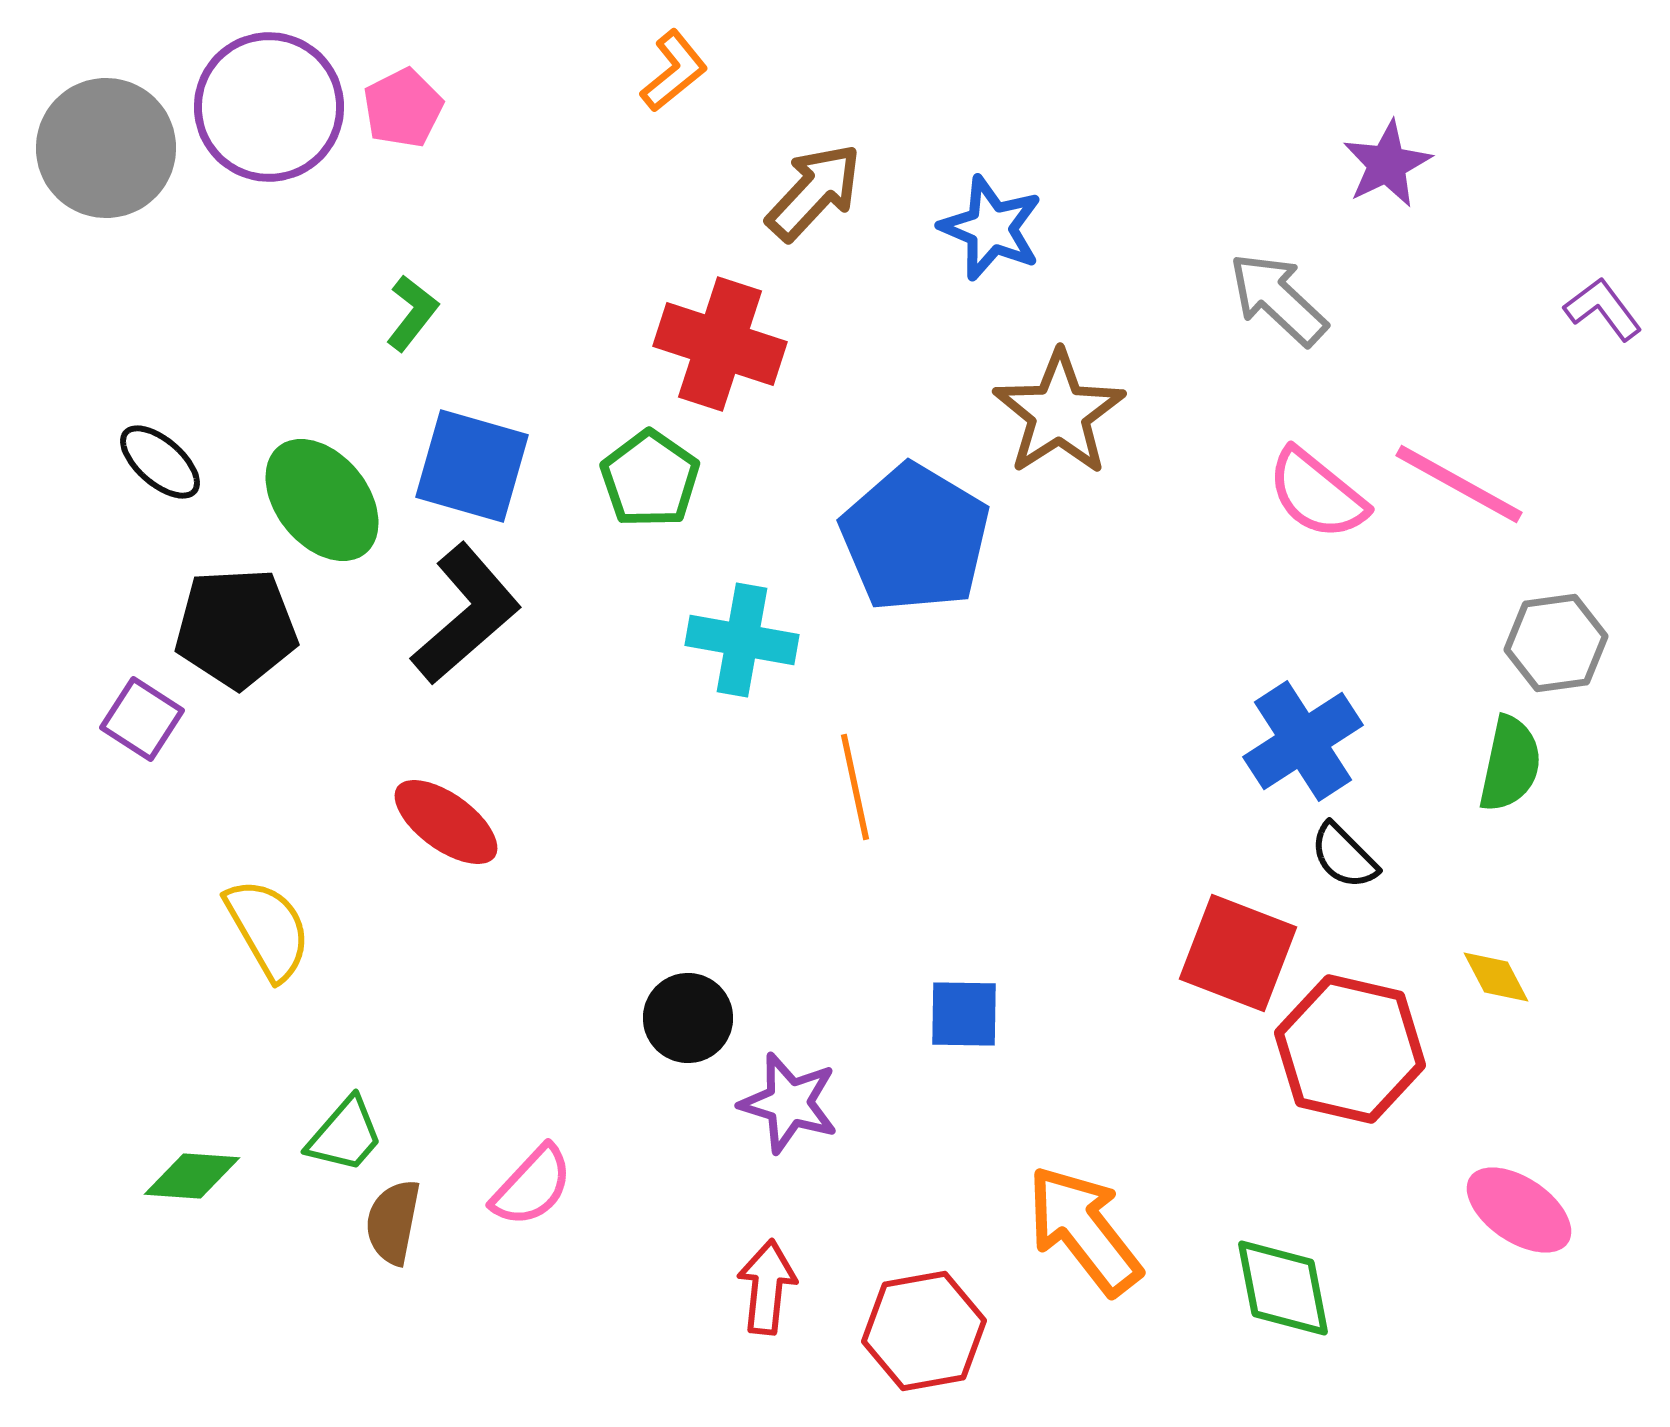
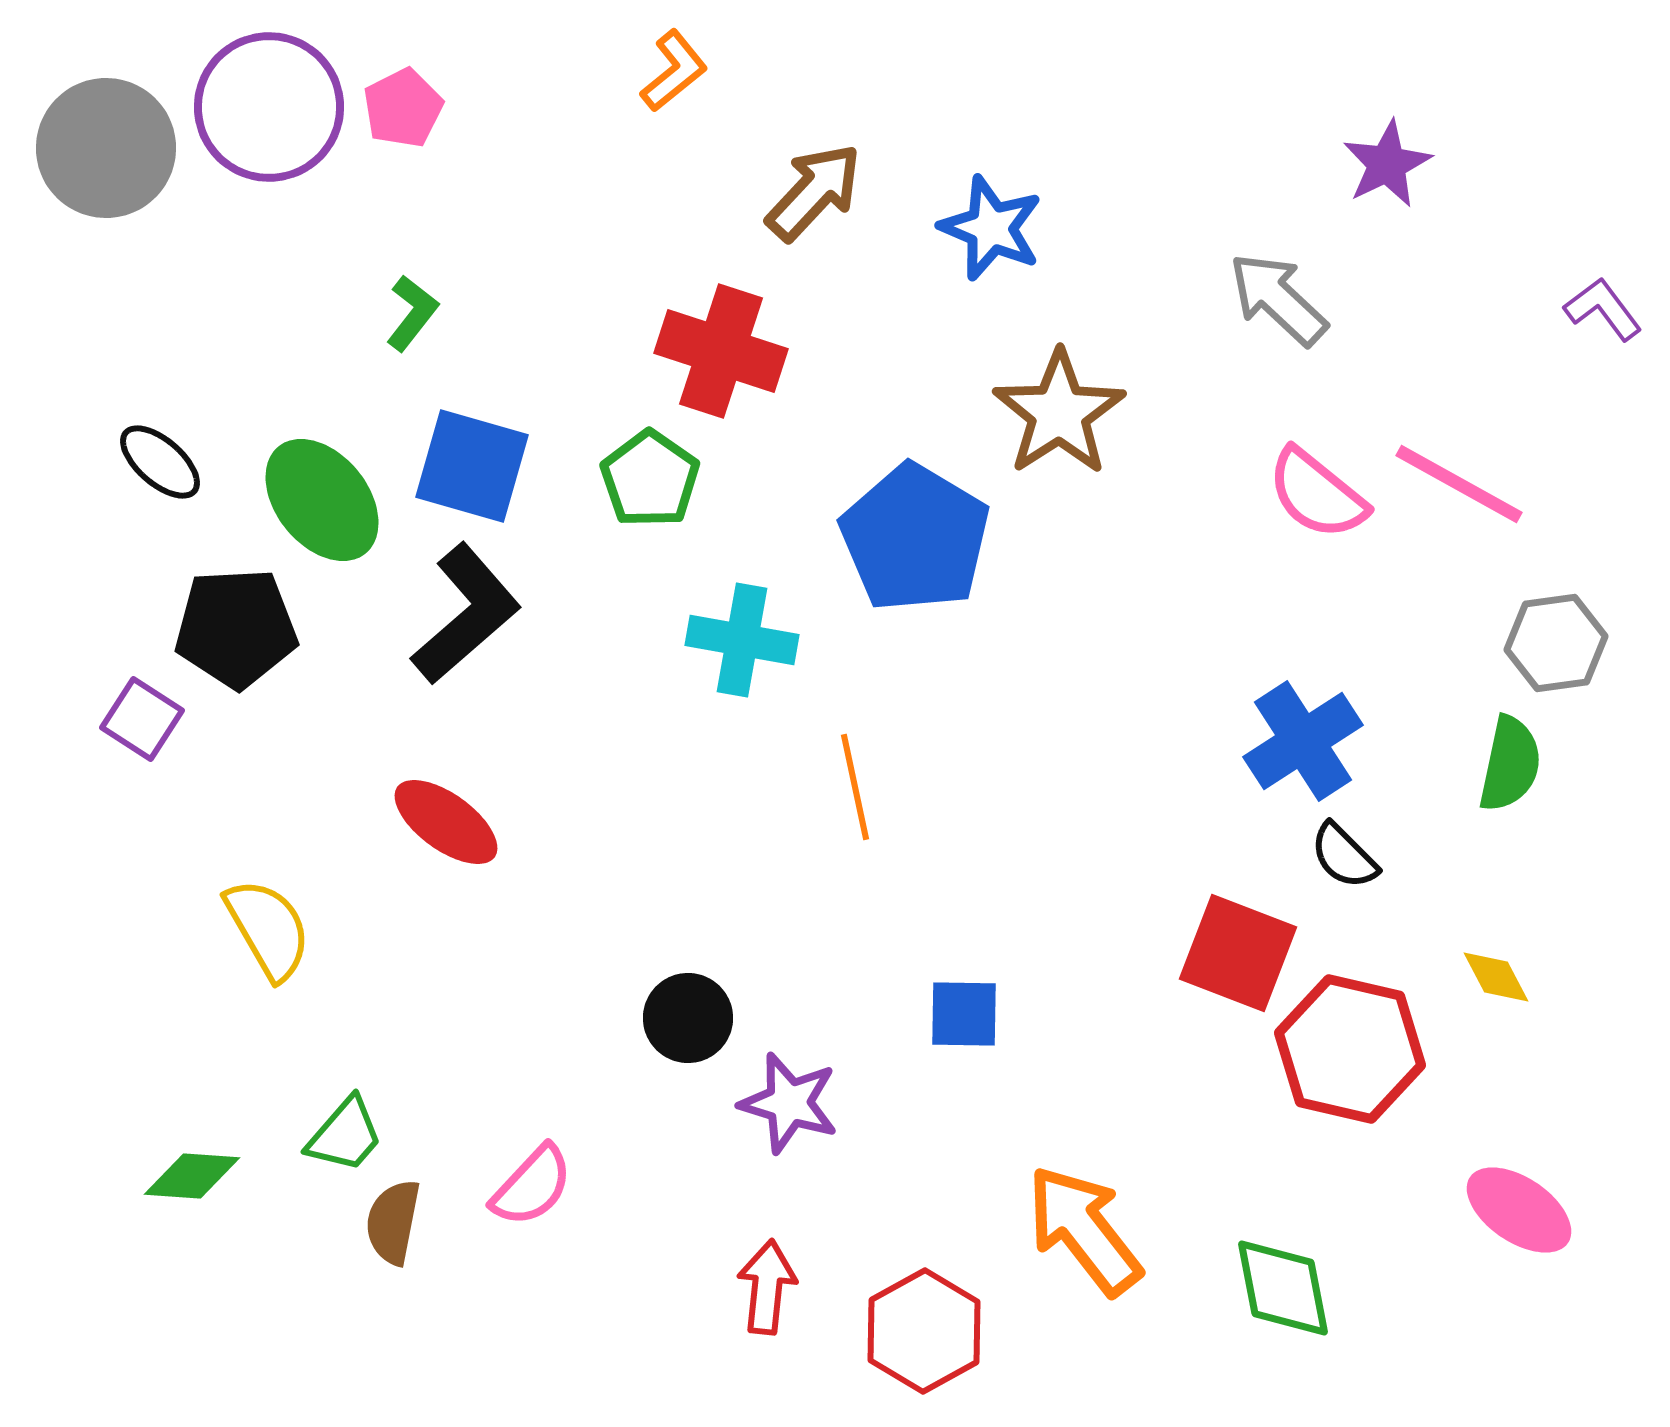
red cross at (720, 344): moved 1 px right, 7 px down
red hexagon at (924, 1331): rotated 19 degrees counterclockwise
